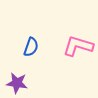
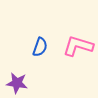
blue semicircle: moved 9 px right
